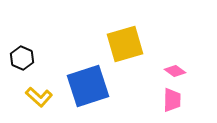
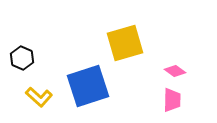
yellow square: moved 1 px up
